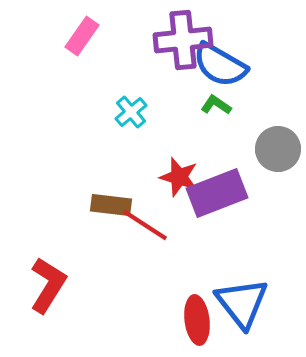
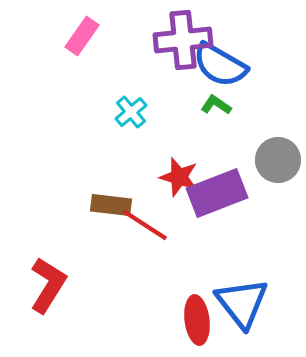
gray circle: moved 11 px down
